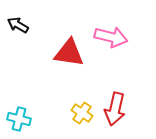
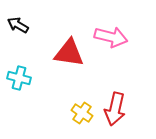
cyan cross: moved 41 px up
